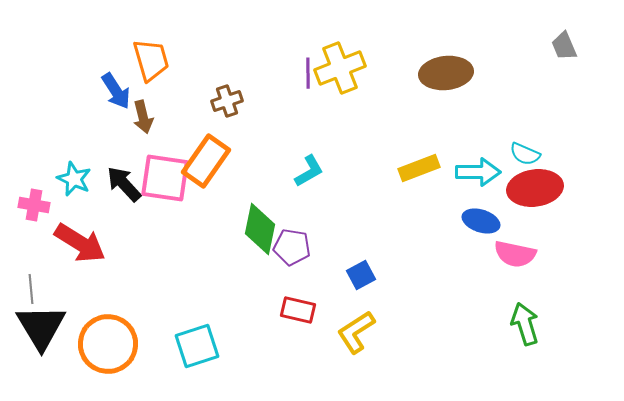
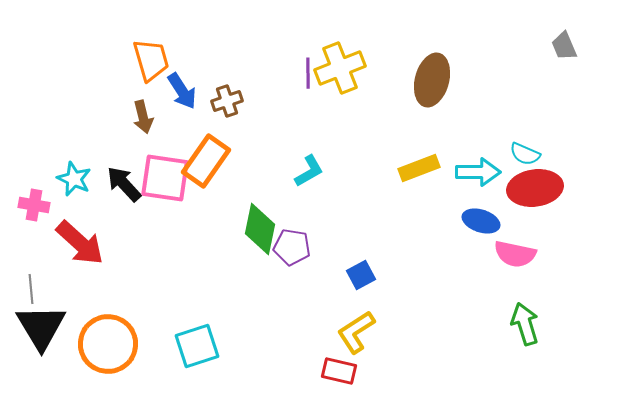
brown ellipse: moved 14 px left, 7 px down; rotated 69 degrees counterclockwise
blue arrow: moved 66 px right
red arrow: rotated 10 degrees clockwise
red rectangle: moved 41 px right, 61 px down
